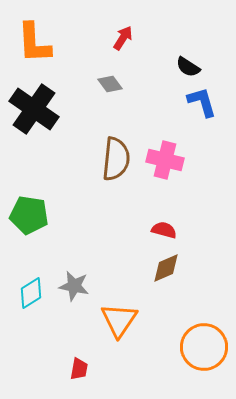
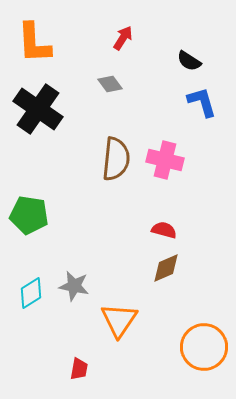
black semicircle: moved 1 px right, 6 px up
black cross: moved 4 px right
